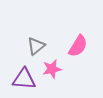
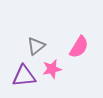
pink semicircle: moved 1 px right, 1 px down
purple triangle: moved 3 px up; rotated 10 degrees counterclockwise
